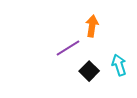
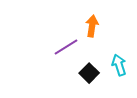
purple line: moved 2 px left, 1 px up
black square: moved 2 px down
